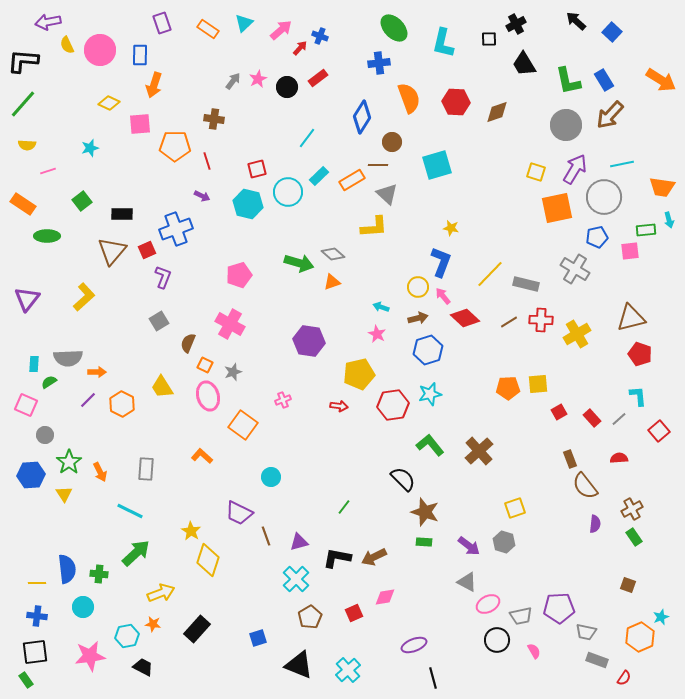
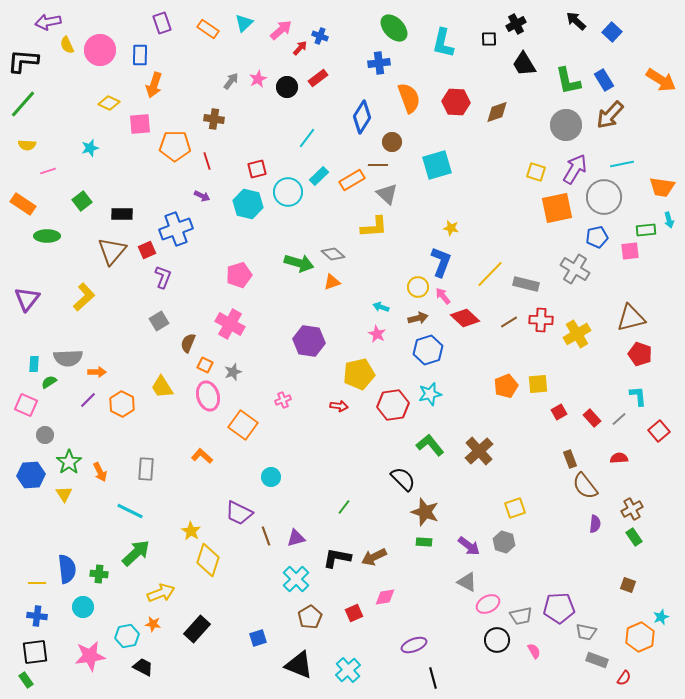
gray arrow at (233, 81): moved 2 px left
orange pentagon at (508, 388): moved 2 px left, 2 px up; rotated 20 degrees counterclockwise
purple triangle at (299, 542): moved 3 px left, 4 px up
